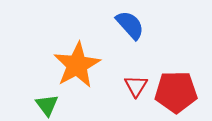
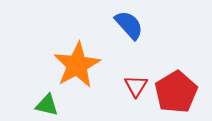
blue semicircle: moved 1 px left
red pentagon: rotated 30 degrees counterclockwise
green triangle: rotated 40 degrees counterclockwise
